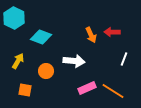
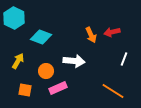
red arrow: rotated 14 degrees counterclockwise
pink rectangle: moved 29 px left
